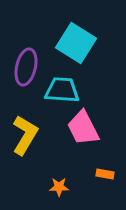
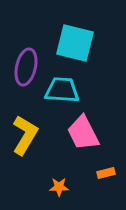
cyan square: moved 1 px left; rotated 18 degrees counterclockwise
pink trapezoid: moved 5 px down
orange rectangle: moved 1 px right, 1 px up; rotated 24 degrees counterclockwise
